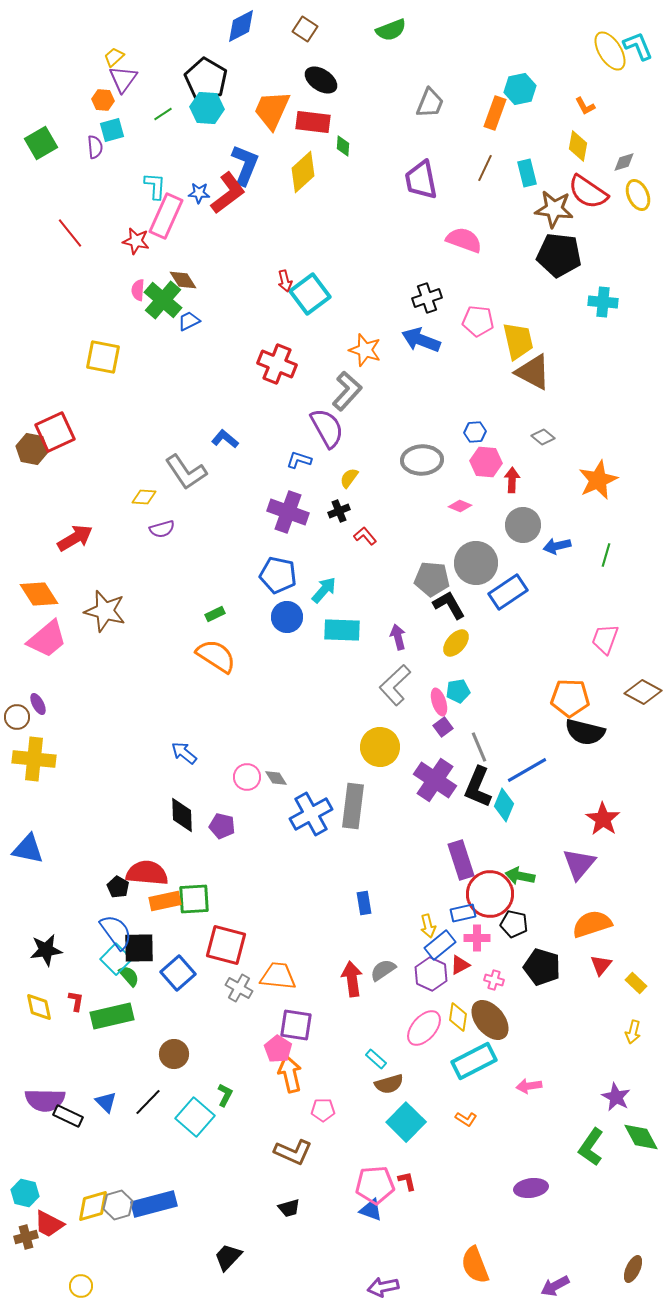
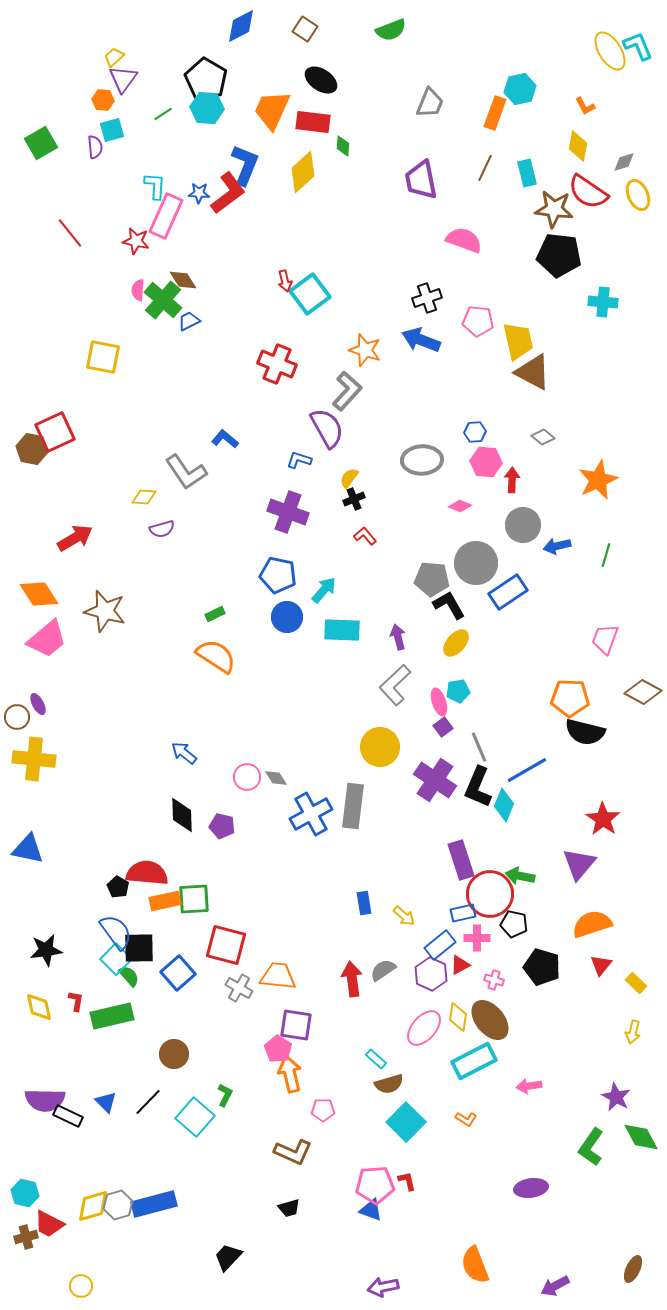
black cross at (339, 511): moved 15 px right, 12 px up
yellow arrow at (428, 926): moved 24 px left, 10 px up; rotated 35 degrees counterclockwise
